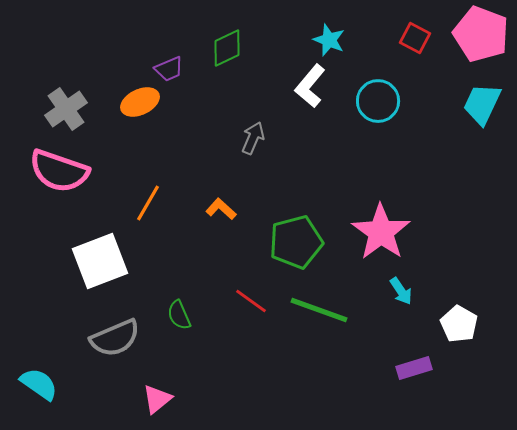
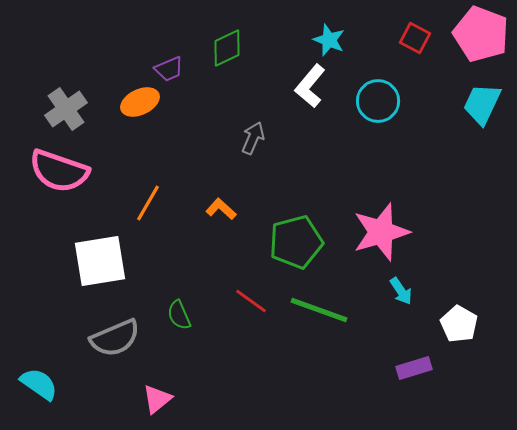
pink star: rotated 20 degrees clockwise
white square: rotated 12 degrees clockwise
